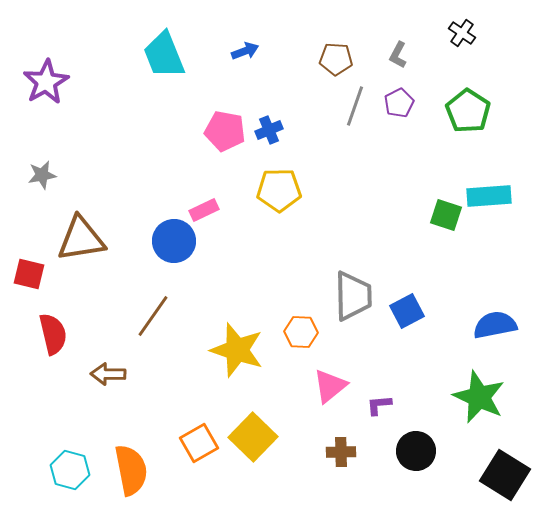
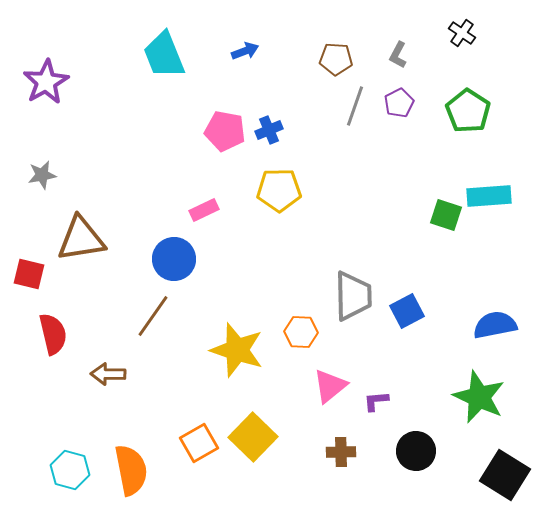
blue circle: moved 18 px down
purple L-shape: moved 3 px left, 4 px up
